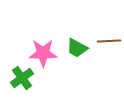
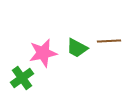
pink star: rotated 12 degrees counterclockwise
